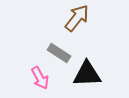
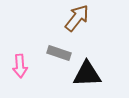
gray rectangle: rotated 15 degrees counterclockwise
pink arrow: moved 20 px left, 12 px up; rotated 25 degrees clockwise
